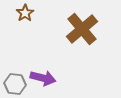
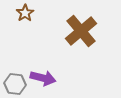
brown cross: moved 1 px left, 2 px down
